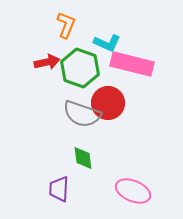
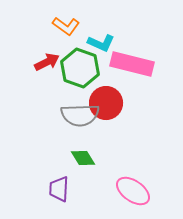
orange L-shape: moved 1 px down; rotated 104 degrees clockwise
cyan L-shape: moved 6 px left
red arrow: rotated 15 degrees counterclockwise
red circle: moved 2 px left
gray semicircle: moved 2 px left, 1 px down; rotated 21 degrees counterclockwise
green diamond: rotated 25 degrees counterclockwise
pink ellipse: rotated 12 degrees clockwise
